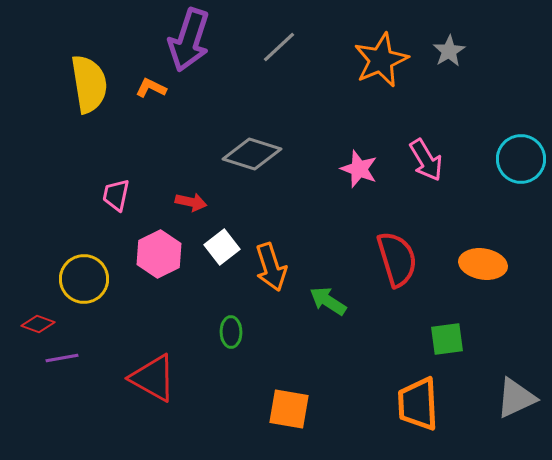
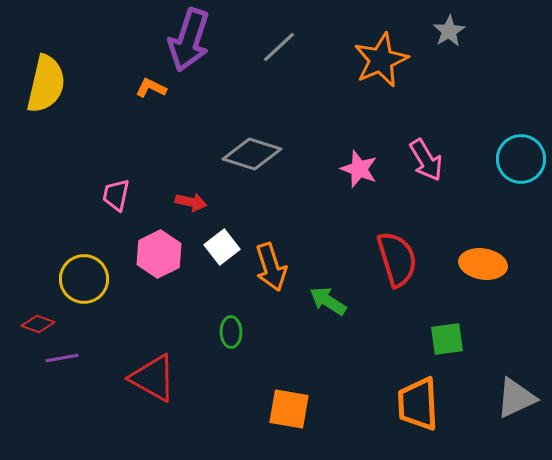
gray star: moved 20 px up
yellow semicircle: moved 43 px left; rotated 22 degrees clockwise
